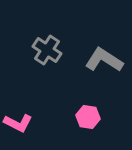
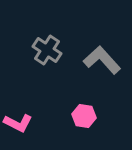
gray L-shape: moved 2 px left; rotated 15 degrees clockwise
pink hexagon: moved 4 px left, 1 px up
